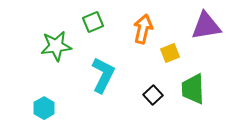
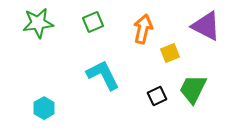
purple triangle: rotated 36 degrees clockwise
green star: moved 18 px left, 23 px up
cyan L-shape: rotated 54 degrees counterclockwise
green trapezoid: rotated 28 degrees clockwise
black square: moved 4 px right, 1 px down; rotated 18 degrees clockwise
